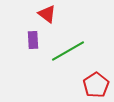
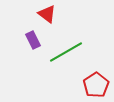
purple rectangle: rotated 24 degrees counterclockwise
green line: moved 2 px left, 1 px down
